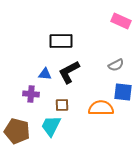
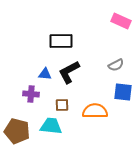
orange semicircle: moved 6 px left, 3 px down
cyan trapezoid: rotated 70 degrees clockwise
